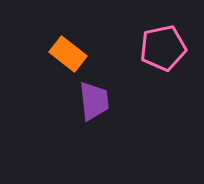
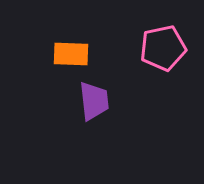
orange rectangle: moved 3 px right; rotated 36 degrees counterclockwise
